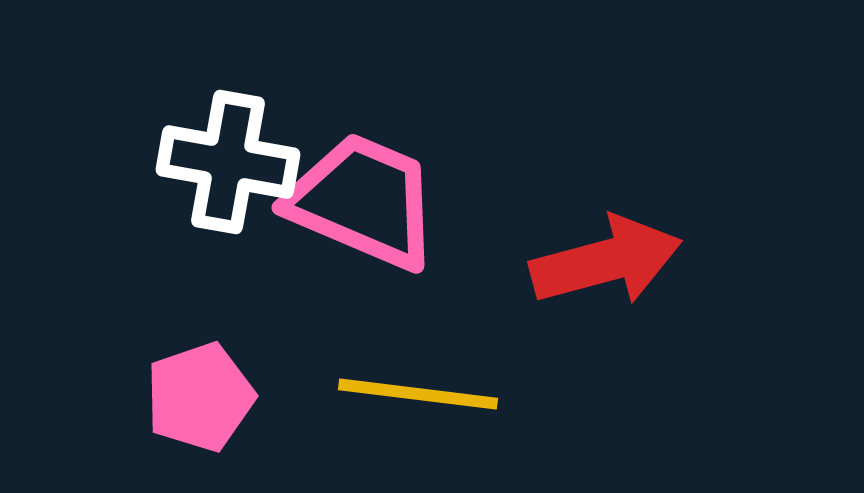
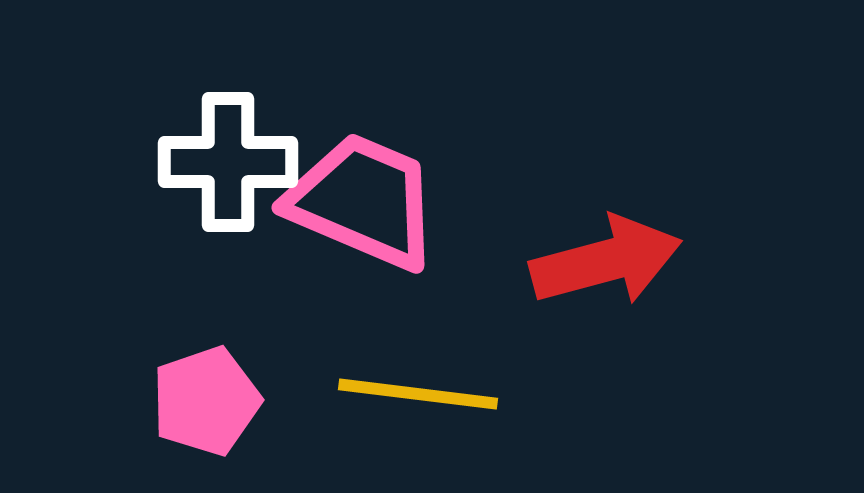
white cross: rotated 10 degrees counterclockwise
pink pentagon: moved 6 px right, 4 px down
